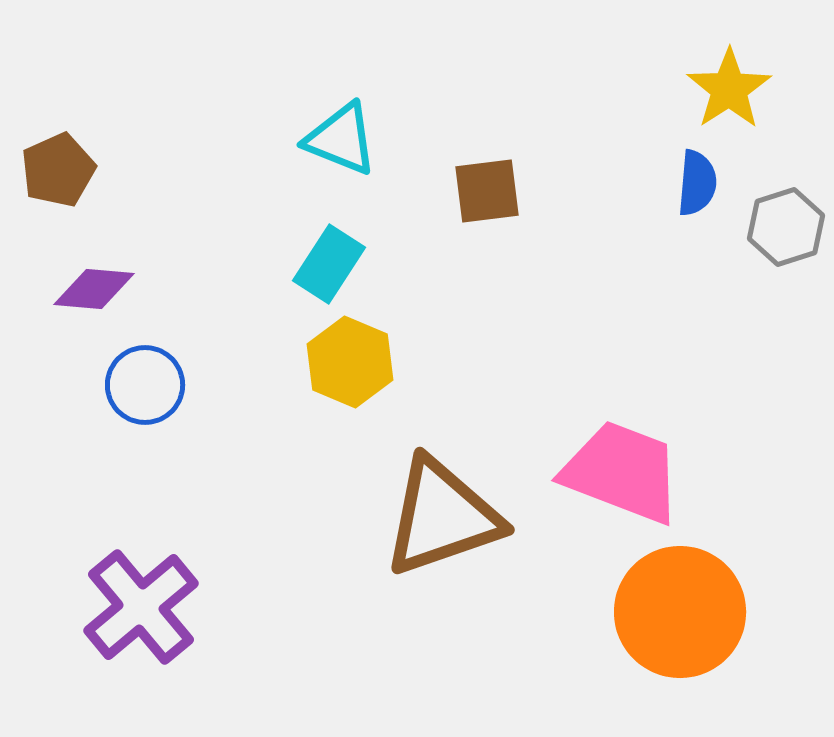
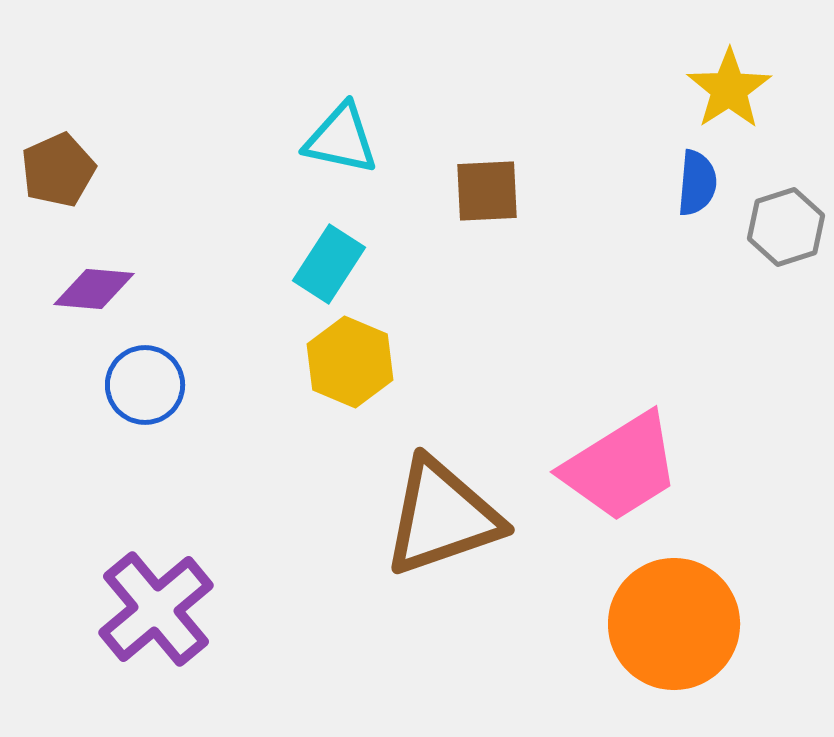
cyan triangle: rotated 10 degrees counterclockwise
brown square: rotated 4 degrees clockwise
pink trapezoid: moved 1 px left, 5 px up; rotated 127 degrees clockwise
purple cross: moved 15 px right, 2 px down
orange circle: moved 6 px left, 12 px down
